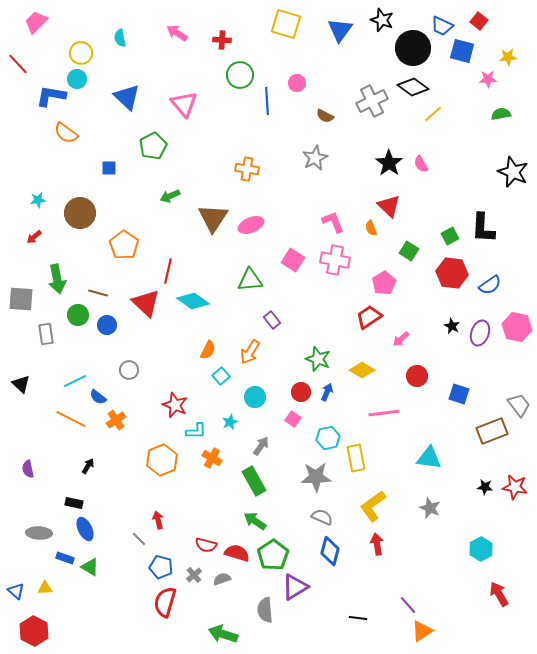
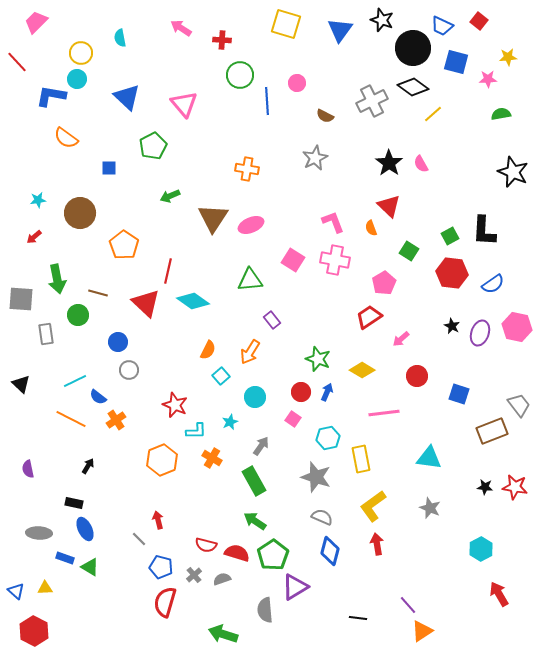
pink arrow at (177, 33): moved 4 px right, 5 px up
blue square at (462, 51): moved 6 px left, 11 px down
red line at (18, 64): moved 1 px left, 2 px up
orange semicircle at (66, 133): moved 5 px down
black L-shape at (483, 228): moved 1 px right, 3 px down
blue semicircle at (490, 285): moved 3 px right, 1 px up
blue circle at (107, 325): moved 11 px right, 17 px down
yellow rectangle at (356, 458): moved 5 px right, 1 px down
gray star at (316, 477): rotated 20 degrees clockwise
